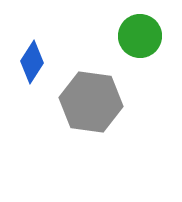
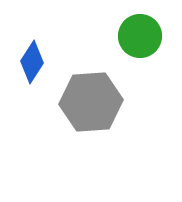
gray hexagon: rotated 12 degrees counterclockwise
